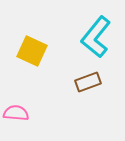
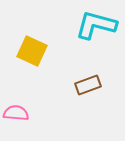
cyan L-shape: moved 12 px up; rotated 66 degrees clockwise
brown rectangle: moved 3 px down
